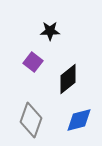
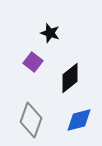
black star: moved 2 px down; rotated 18 degrees clockwise
black diamond: moved 2 px right, 1 px up
